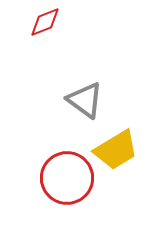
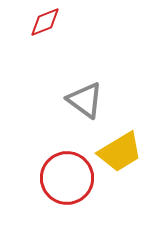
yellow trapezoid: moved 4 px right, 2 px down
